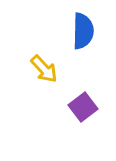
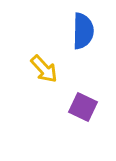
purple square: rotated 28 degrees counterclockwise
